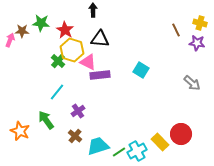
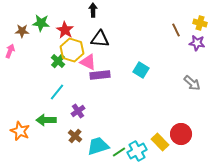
pink arrow: moved 11 px down
green arrow: rotated 54 degrees counterclockwise
